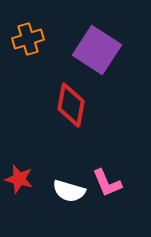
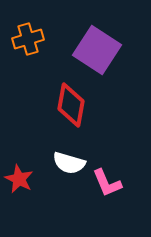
red star: rotated 12 degrees clockwise
white semicircle: moved 28 px up
